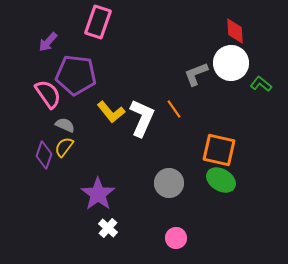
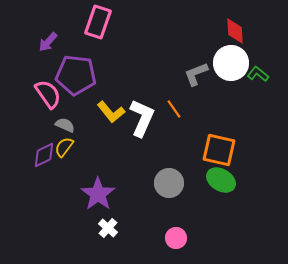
green L-shape: moved 3 px left, 10 px up
purple diamond: rotated 44 degrees clockwise
